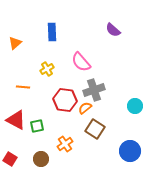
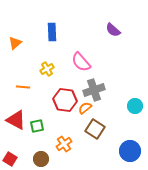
orange cross: moved 1 px left
